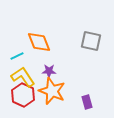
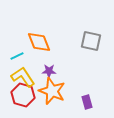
red hexagon: rotated 10 degrees counterclockwise
